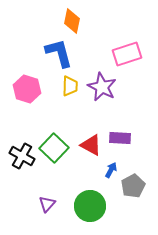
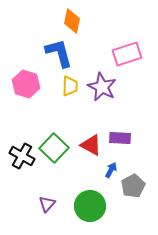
pink hexagon: moved 1 px left, 5 px up
